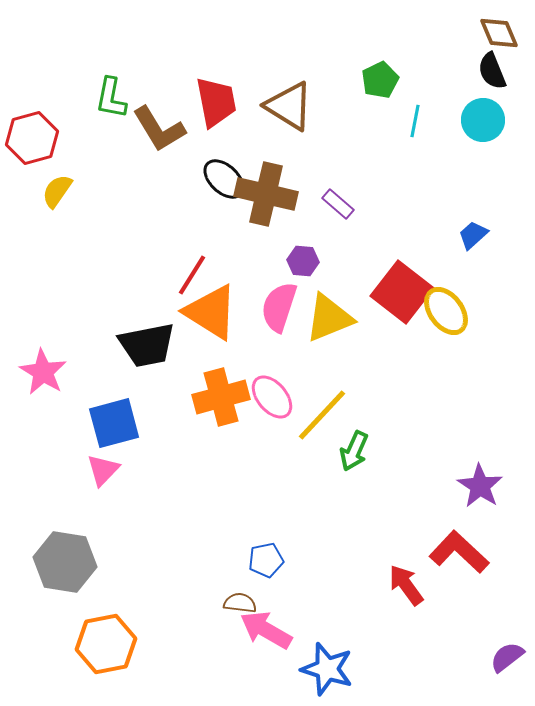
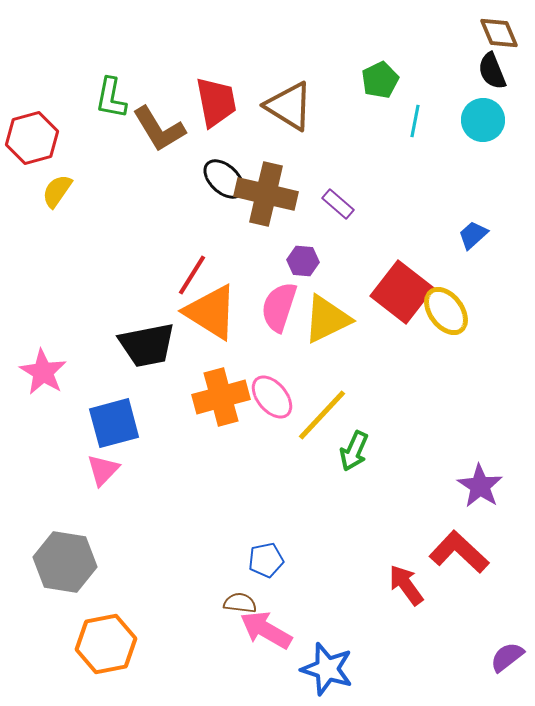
yellow triangle: moved 2 px left, 1 px down; rotated 4 degrees counterclockwise
